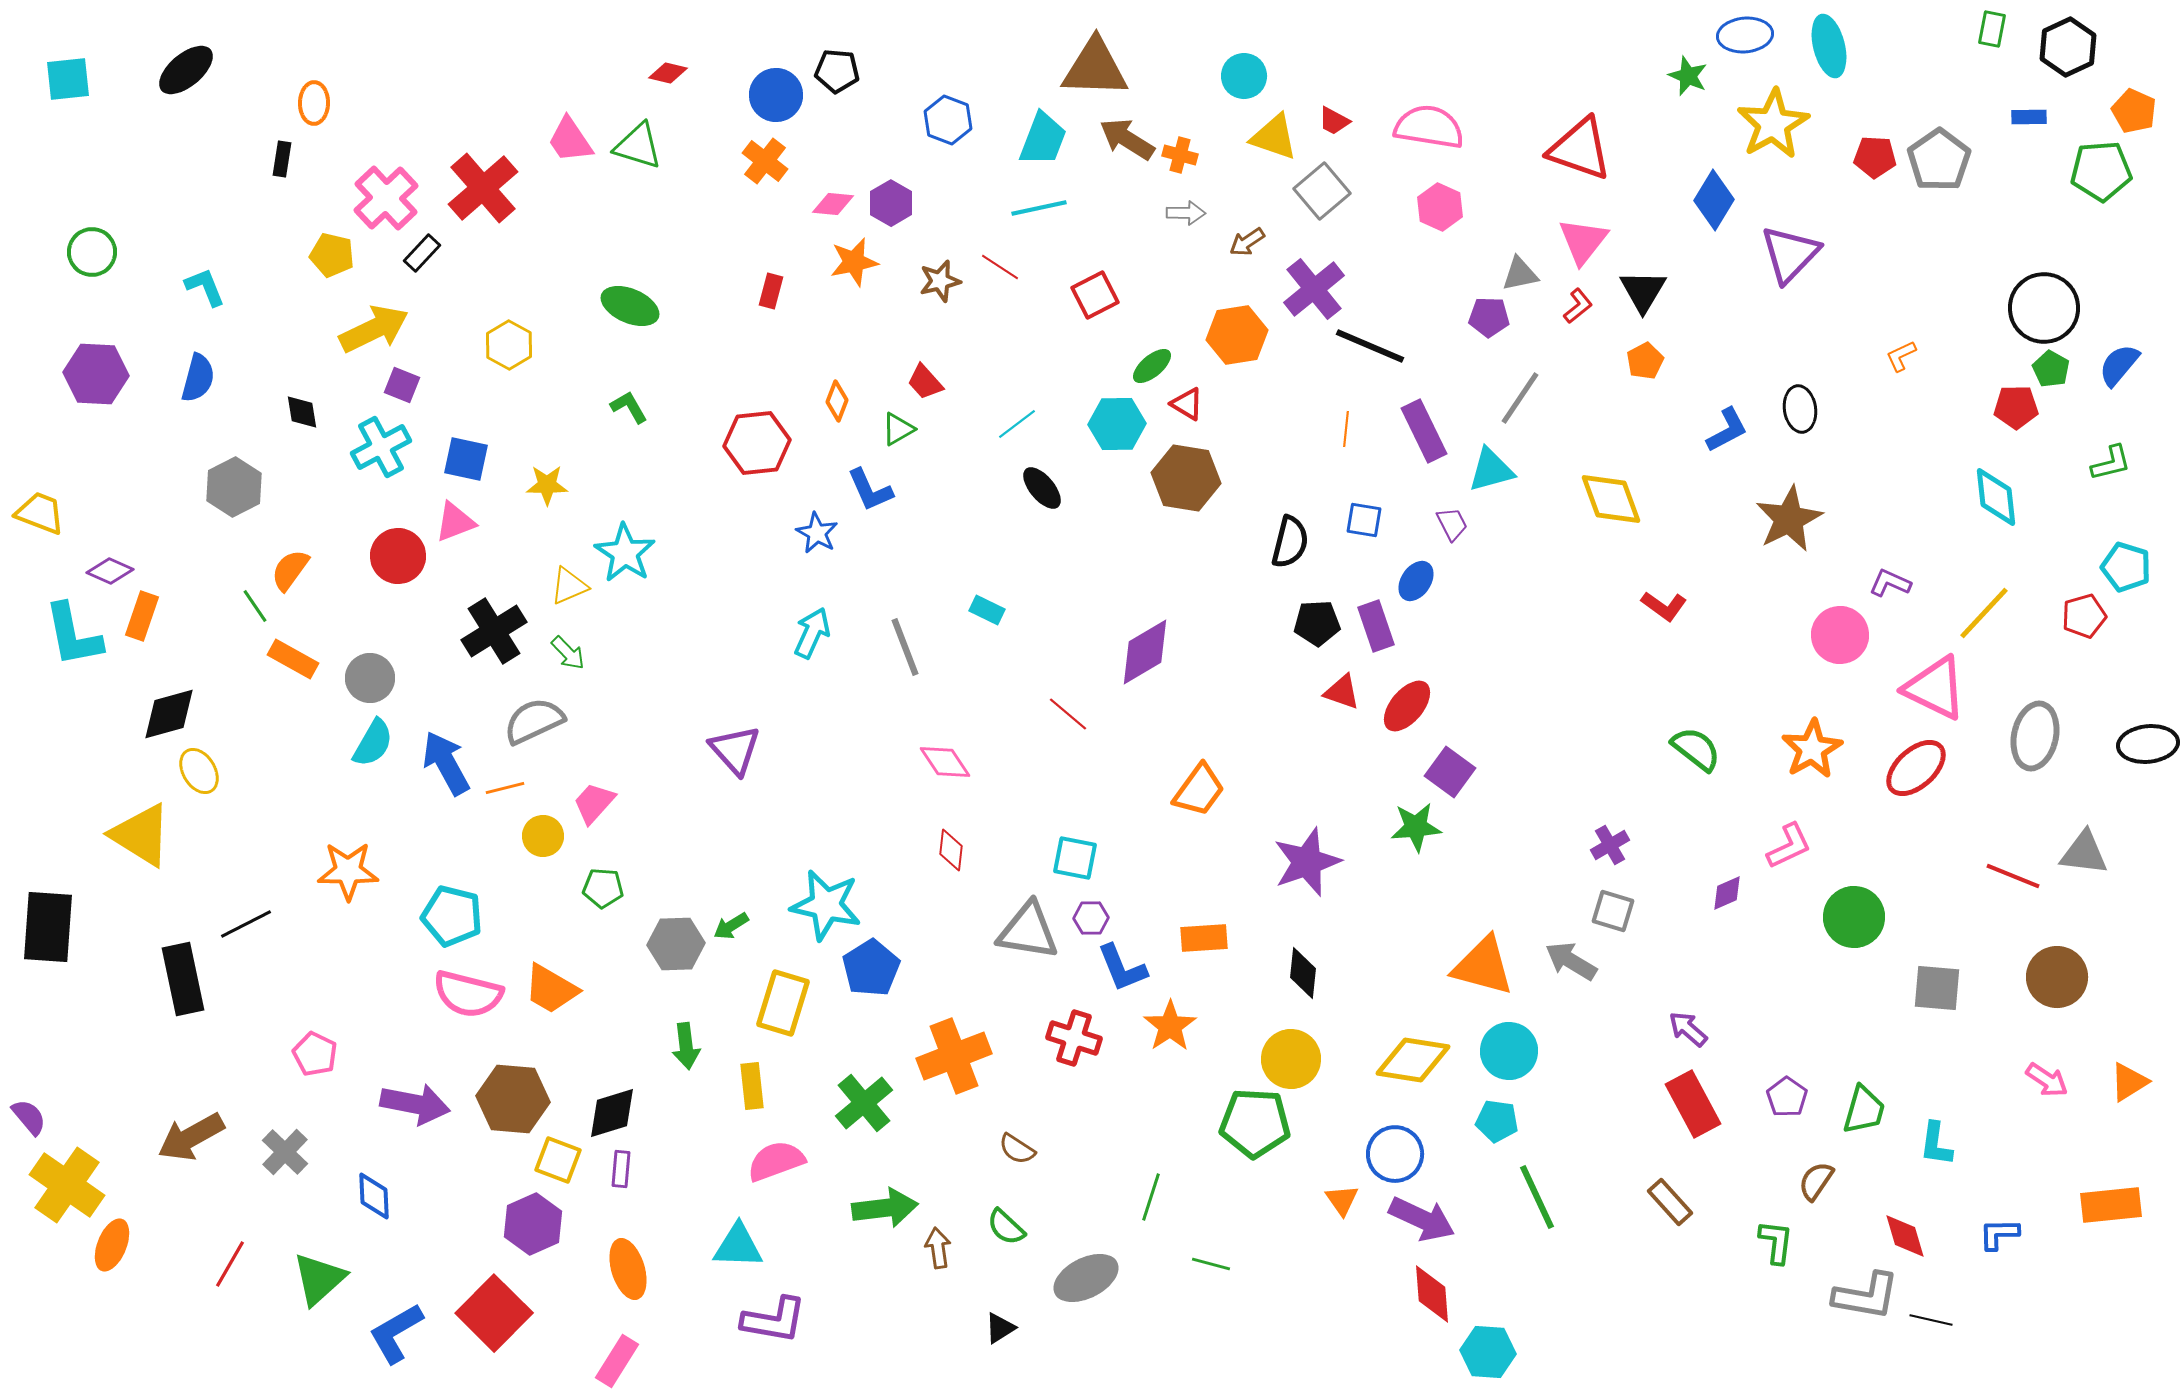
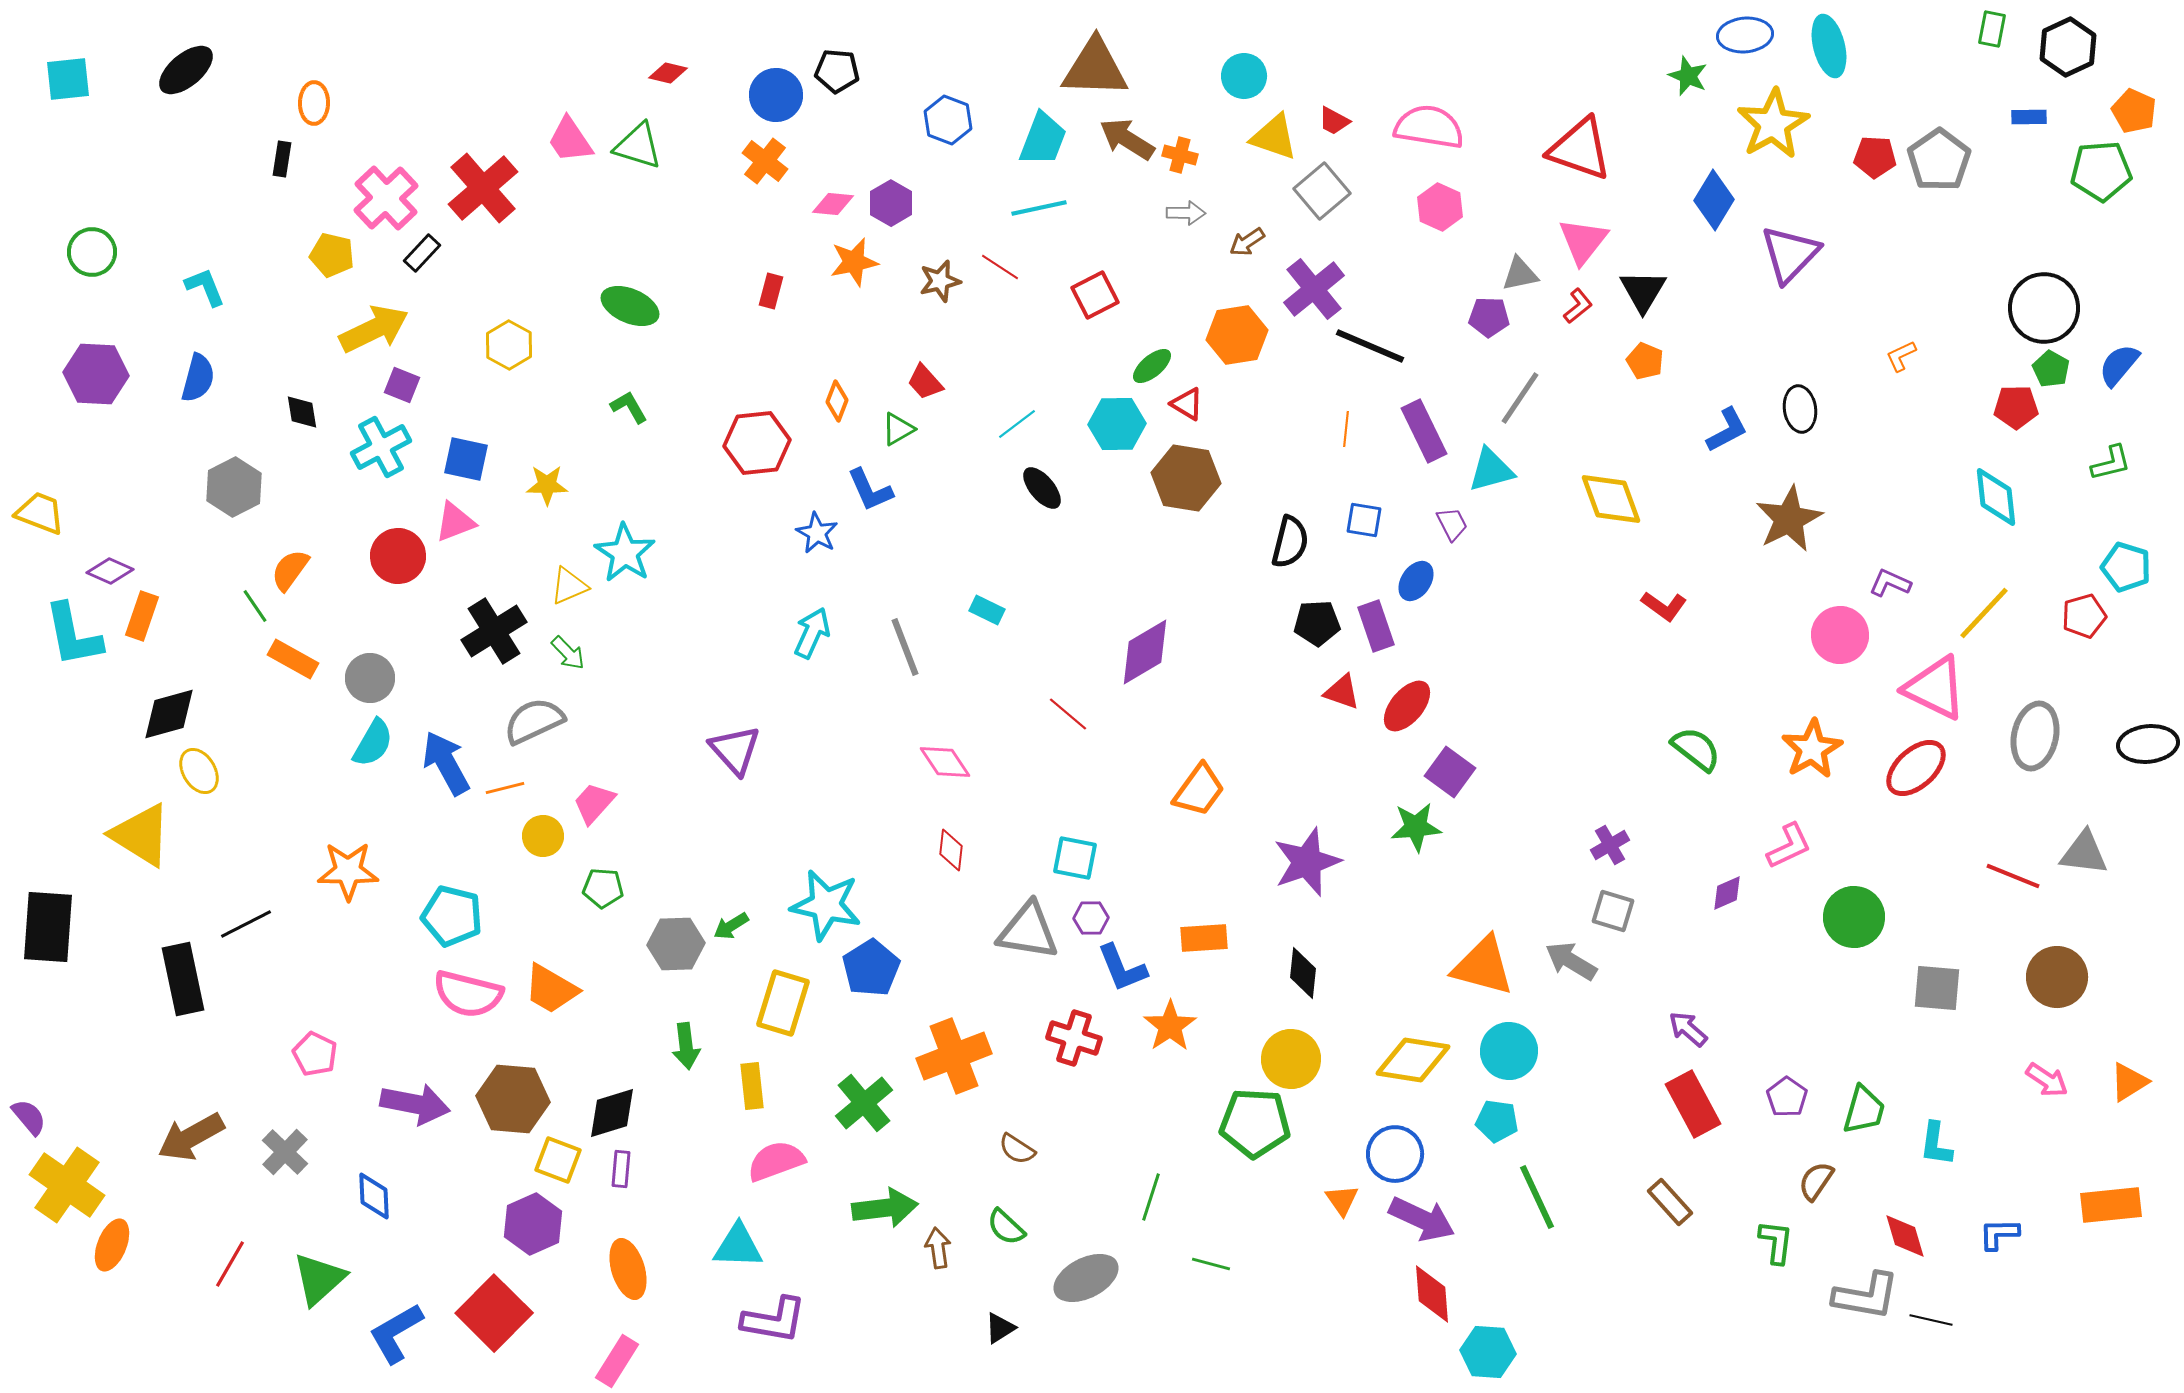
orange pentagon at (1645, 361): rotated 21 degrees counterclockwise
